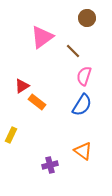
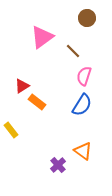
yellow rectangle: moved 5 px up; rotated 63 degrees counterclockwise
purple cross: moved 8 px right; rotated 28 degrees counterclockwise
